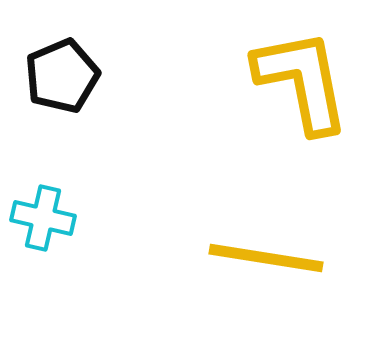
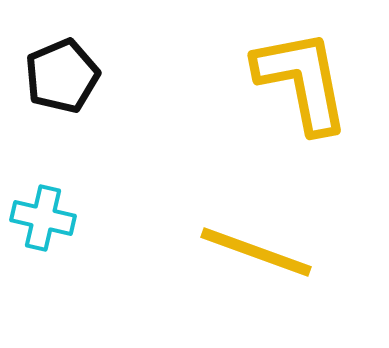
yellow line: moved 10 px left, 6 px up; rotated 11 degrees clockwise
